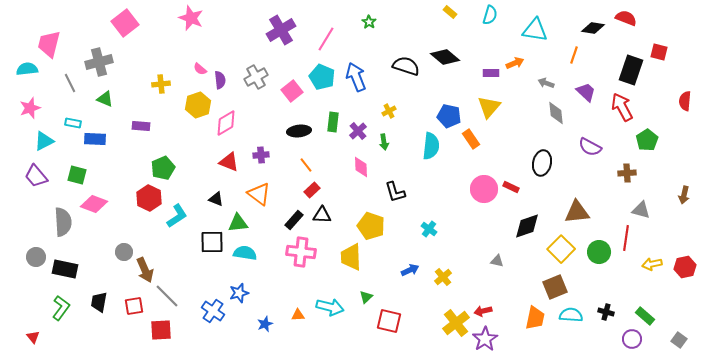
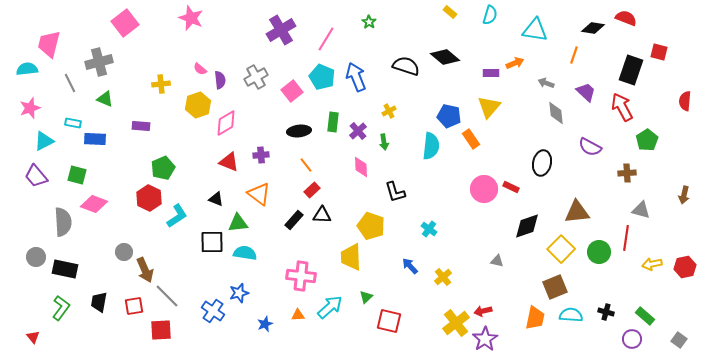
pink cross at (301, 252): moved 24 px down
blue arrow at (410, 270): moved 4 px up; rotated 108 degrees counterclockwise
cyan arrow at (330, 307): rotated 56 degrees counterclockwise
